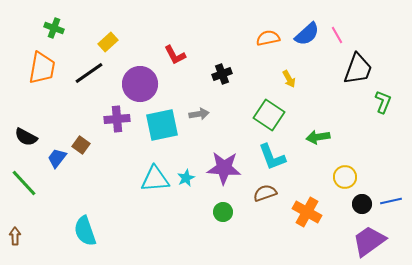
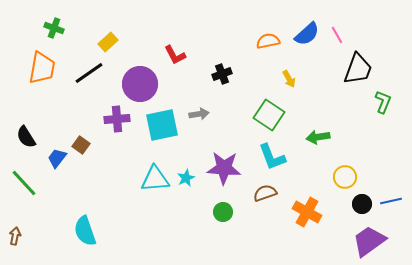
orange semicircle: moved 3 px down
black semicircle: rotated 30 degrees clockwise
brown arrow: rotated 12 degrees clockwise
